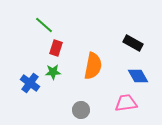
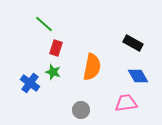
green line: moved 1 px up
orange semicircle: moved 1 px left, 1 px down
green star: rotated 21 degrees clockwise
